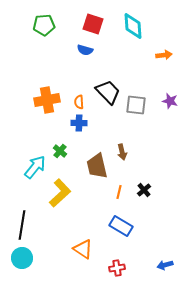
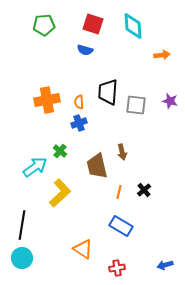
orange arrow: moved 2 px left
black trapezoid: rotated 132 degrees counterclockwise
blue cross: rotated 21 degrees counterclockwise
cyan arrow: rotated 15 degrees clockwise
